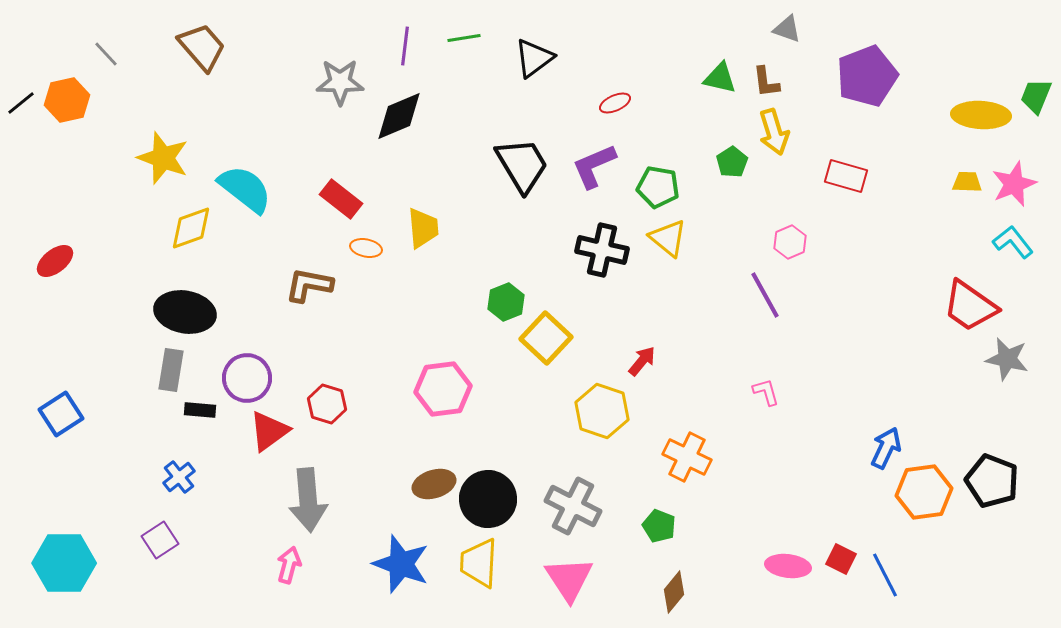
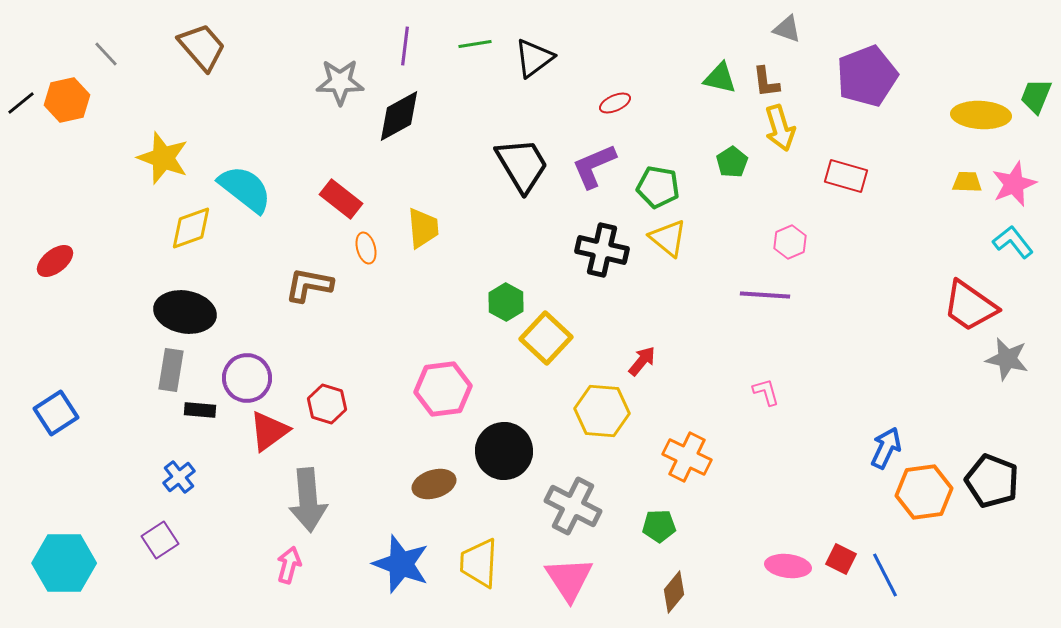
green line at (464, 38): moved 11 px right, 6 px down
black diamond at (399, 116): rotated 6 degrees counterclockwise
yellow arrow at (774, 132): moved 6 px right, 4 px up
orange ellipse at (366, 248): rotated 64 degrees clockwise
purple line at (765, 295): rotated 57 degrees counterclockwise
green hexagon at (506, 302): rotated 9 degrees counterclockwise
yellow hexagon at (602, 411): rotated 14 degrees counterclockwise
blue square at (61, 414): moved 5 px left, 1 px up
black circle at (488, 499): moved 16 px right, 48 px up
green pentagon at (659, 526): rotated 24 degrees counterclockwise
